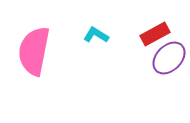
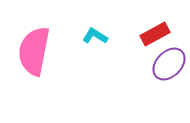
cyan L-shape: moved 1 px left, 1 px down
purple ellipse: moved 6 px down
